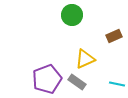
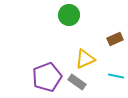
green circle: moved 3 px left
brown rectangle: moved 1 px right, 3 px down
purple pentagon: moved 2 px up
cyan line: moved 1 px left, 8 px up
